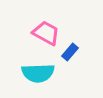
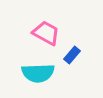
blue rectangle: moved 2 px right, 3 px down
